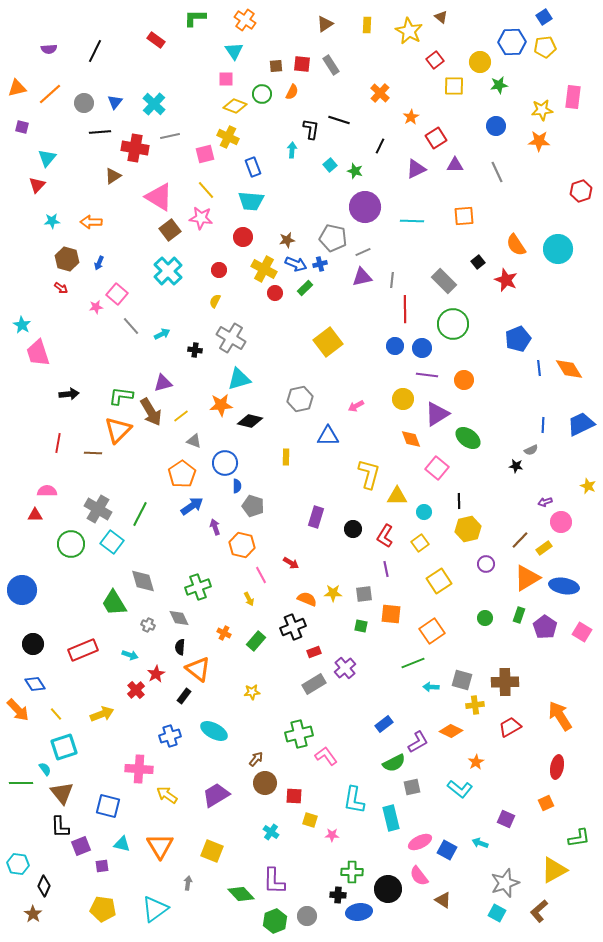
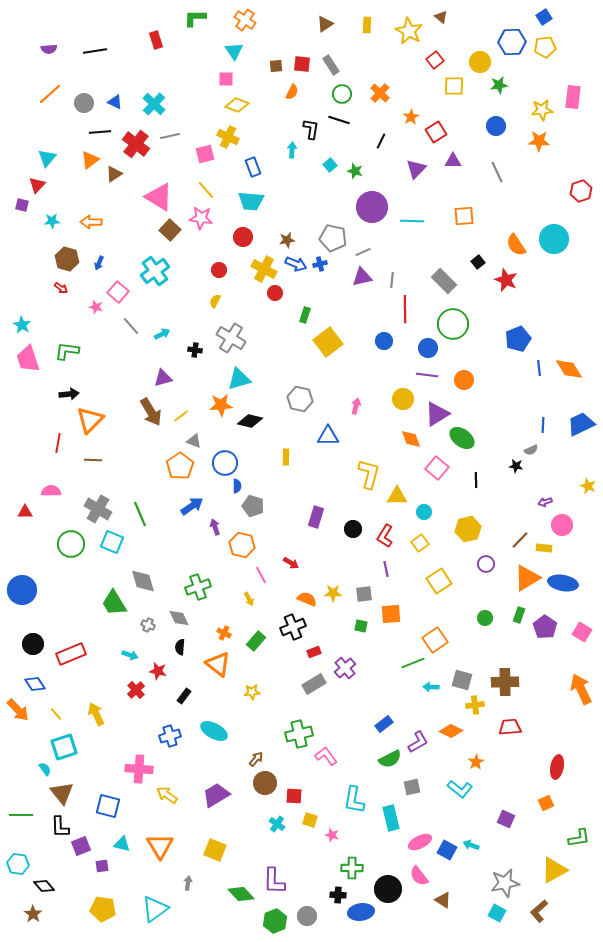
red rectangle at (156, 40): rotated 36 degrees clockwise
black line at (95, 51): rotated 55 degrees clockwise
orange triangle at (17, 88): moved 73 px right, 72 px down; rotated 24 degrees counterclockwise
green circle at (262, 94): moved 80 px right
blue triangle at (115, 102): rotated 42 degrees counterclockwise
yellow diamond at (235, 106): moved 2 px right, 1 px up
purple square at (22, 127): moved 78 px down
red square at (436, 138): moved 6 px up
black line at (380, 146): moved 1 px right, 5 px up
red cross at (135, 148): moved 1 px right, 4 px up; rotated 28 degrees clockwise
purple triangle at (455, 165): moved 2 px left, 4 px up
purple triangle at (416, 169): rotated 20 degrees counterclockwise
brown triangle at (113, 176): moved 1 px right, 2 px up
purple circle at (365, 207): moved 7 px right
brown square at (170, 230): rotated 10 degrees counterclockwise
cyan circle at (558, 249): moved 4 px left, 10 px up
cyan cross at (168, 271): moved 13 px left; rotated 8 degrees clockwise
green rectangle at (305, 288): moved 27 px down; rotated 28 degrees counterclockwise
pink square at (117, 294): moved 1 px right, 2 px up
pink star at (96, 307): rotated 24 degrees clockwise
blue circle at (395, 346): moved 11 px left, 5 px up
blue circle at (422, 348): moved 6 px right
pink trapezoid at (38, 353): moved 10 px left, 6 px down
purple triangle at (163, 383): moved 5 px up
green L-shape at (121, 396): moved 54 px left, 45 px up
gray hexagon at (300, 399): rotated 25 degrees clockwise
pink arrow at (356, 406): rotated 133 degrees clockwise
orange triangle at (118, 430): moved 28 px left, 10 px up
green ellipse at (468, 438): moved 6 px left
brown line at (93, 453): moved 7 px down
orange pentagon at (182, 474): moved 2 px left, 8 px up
pink semicircle at (47, 491): moved 4 px right
black line at (459, 501): moved 17 px right, 21 px up
green line at (140, 514): rotated 50 degrees counterclockwise
red triangle at (35, 515): moved 10 px left, 3 px up
pink circle at (561, 522): moved 1 px right, 3 px down
cyan square at (112, 542): rotated 15 degrees counterclockwise
yellow rectangle at (544, 548): rotated 42 degrees clockwise
blue ellipse at (564, 586): moved 1 px left, 3 px up
orange square at (391, 614): rotated 10 degrees counterclockwise
orange square at (432, 631): moved 3 px right, 9 px down
red rectangle at (83, 650): moved 12 px left, 4 px down
orange triangle at (198, 669): moved 20 px right, 5 px up
red star at (156, 674): moved 2 px right, 3 px up; rotated 30 degrees counterclockwise
yellow arrow at (102, 714): moved 6 px left; rotated 95 degrees counterclockwise
orange arrow at (560, 716): moved 21 px right, 27 px up; rotated 8 degrees clockwise
red trapezoid at (510, 727): rotated 25 degrees clockwise
green semicircle at (394, 763): moved 4 px left, 4 px up
green line at (21, 783): moved 32 px down
cyan cross at (271, 832): moved 6 px right, 8 px up
pink star at (332, 835): rotated 16 degrees clockwise
cyan arrow at (480, 843): moved 9 px left, 2 px down
yellow square at (212, 851): moved 3 px right, 1 px up
green cross at (352, 872): moved 4 px up
gray star at (505, 883): rotated 8 degrees clockwise
black diamond at (44, 886): rotated 65 degrees counterclockwise
blue ellipse at (359, 912): moved 2 px right
